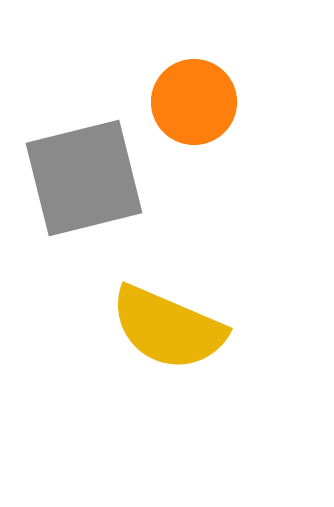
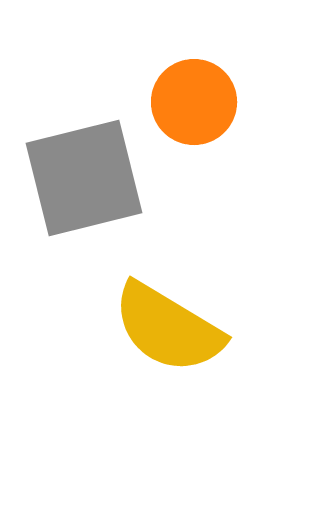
yellow semicircle: rotated 8 degrees clockwise
